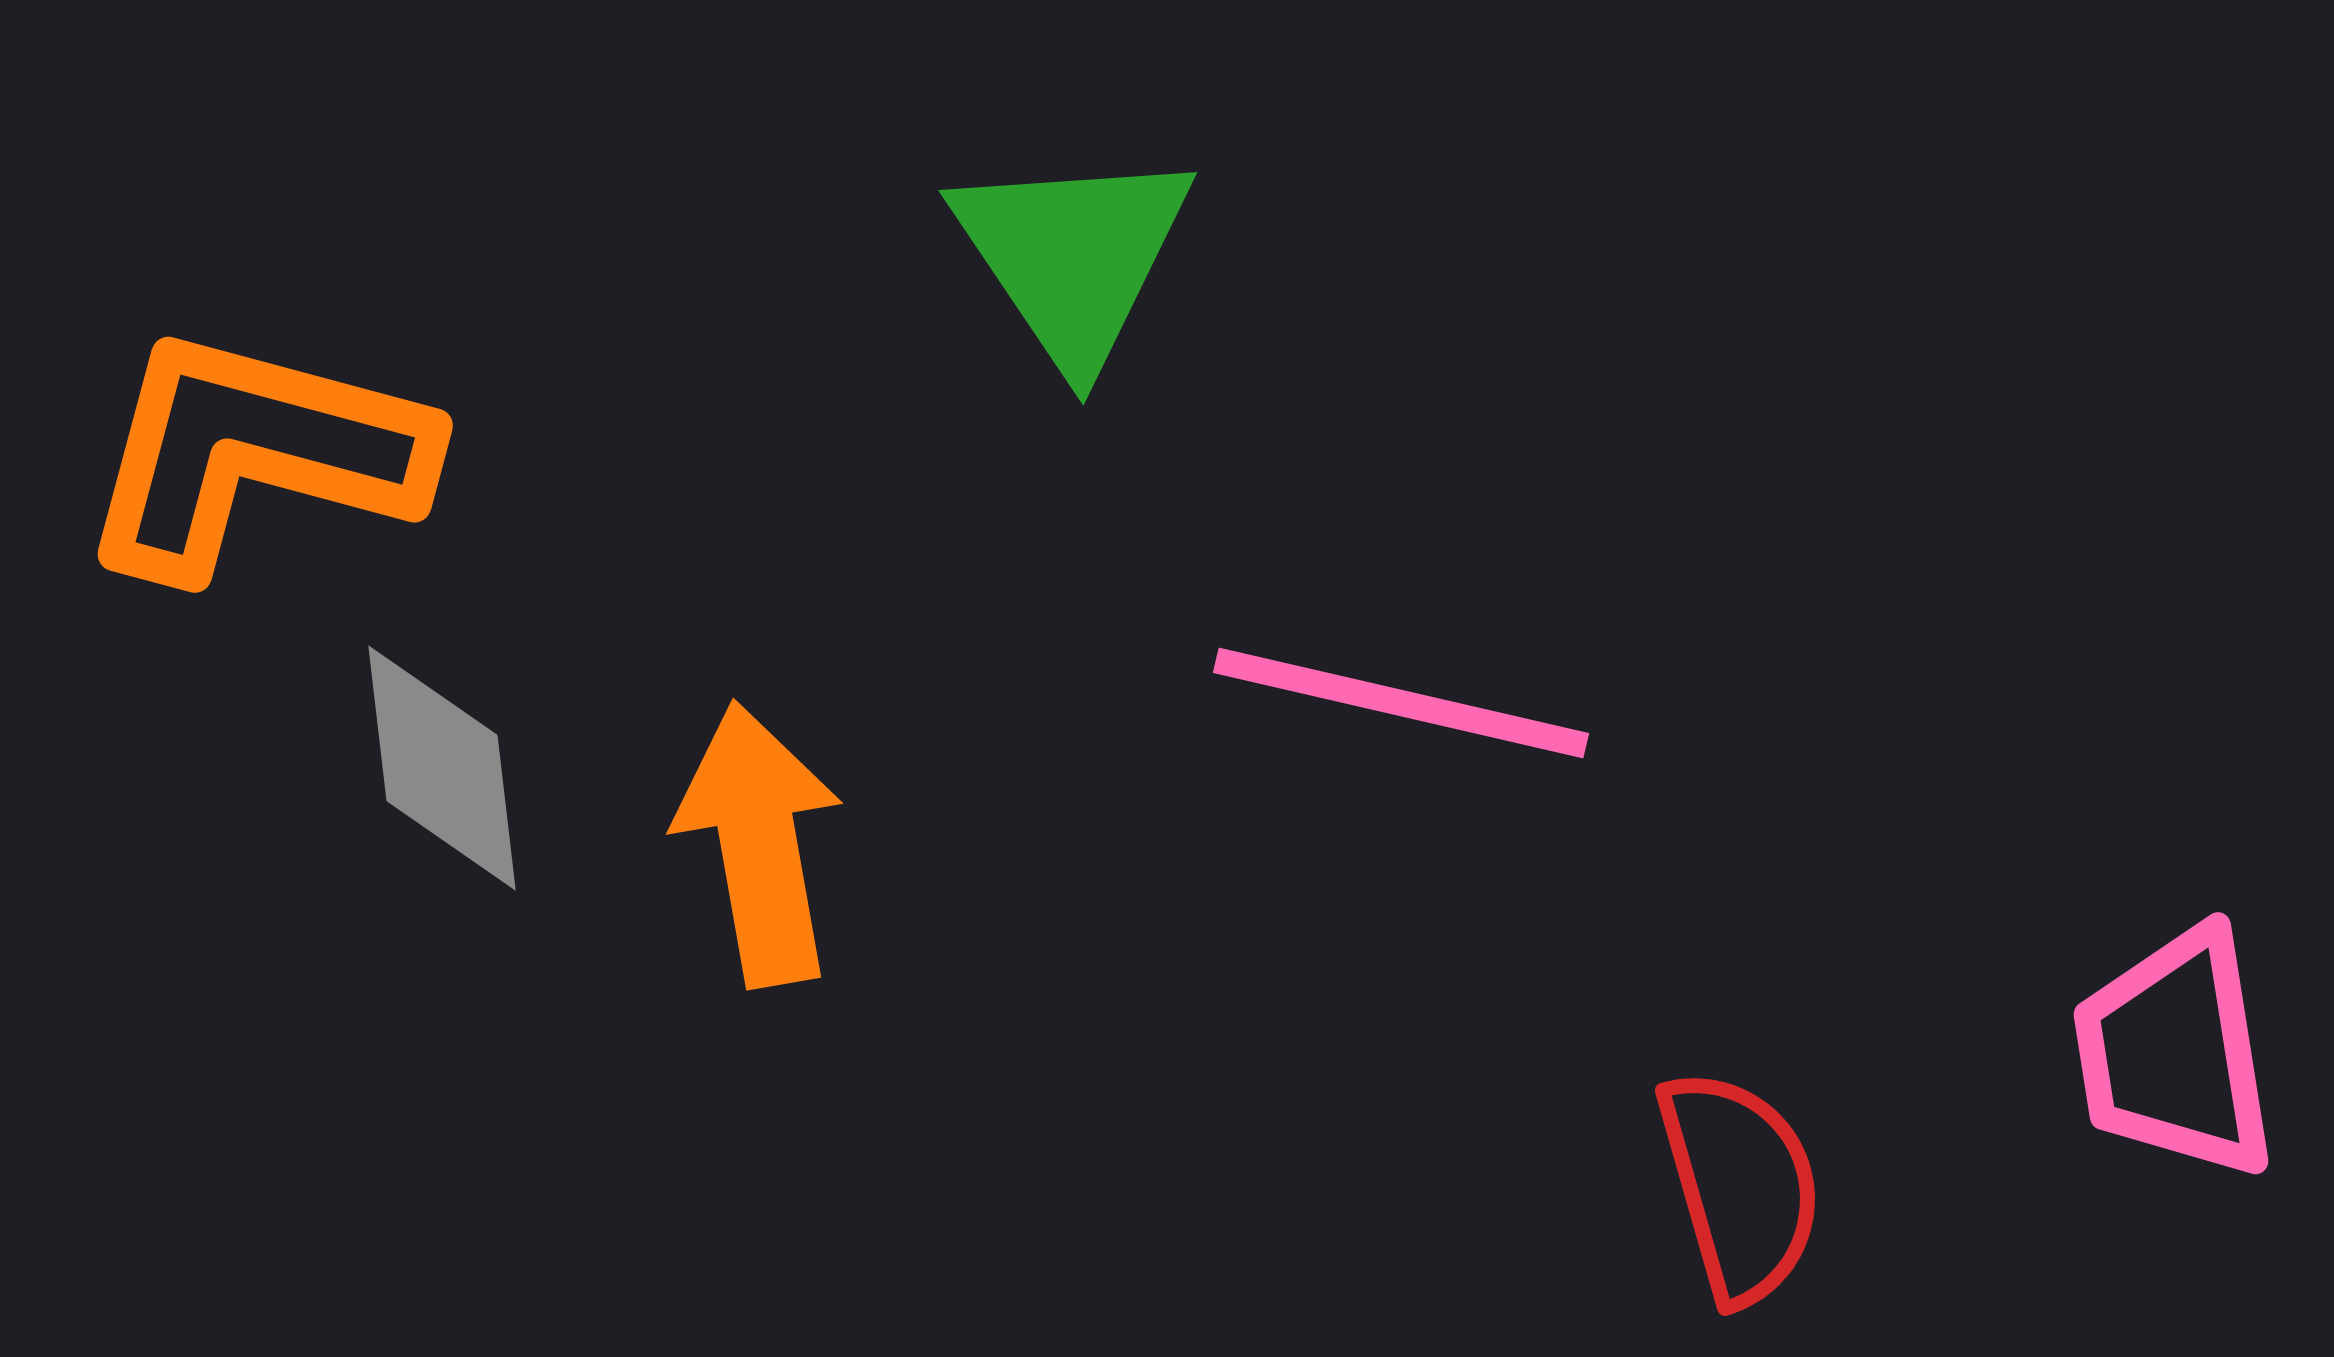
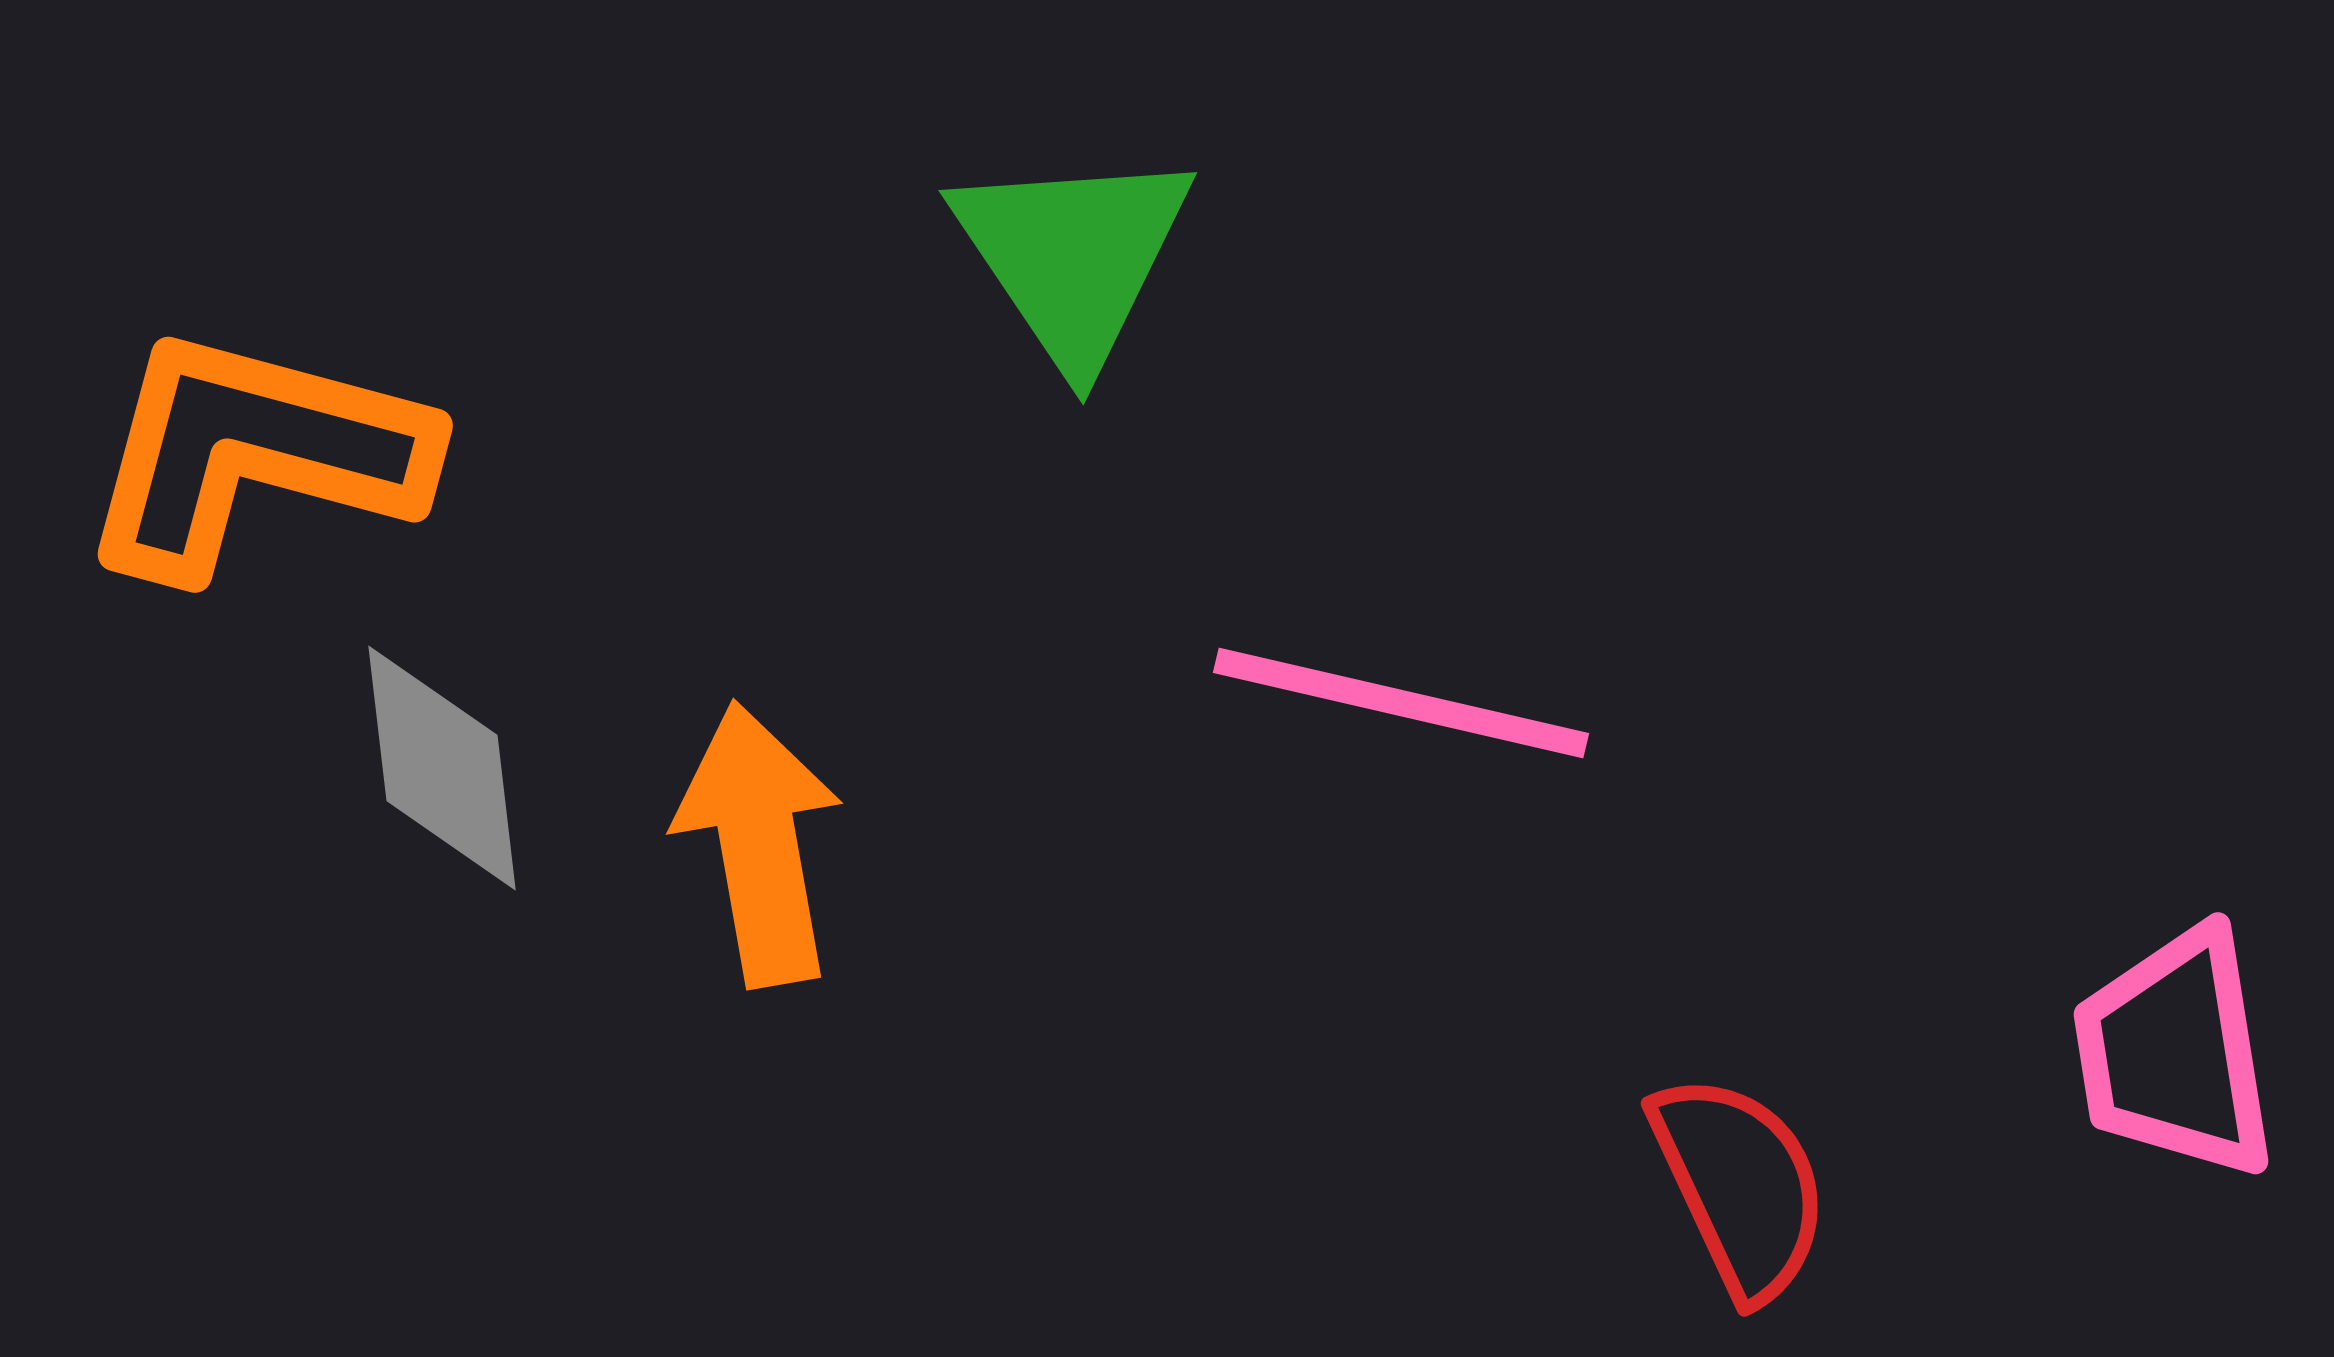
red semicircle: rotated 9 degrees counterclockwise
